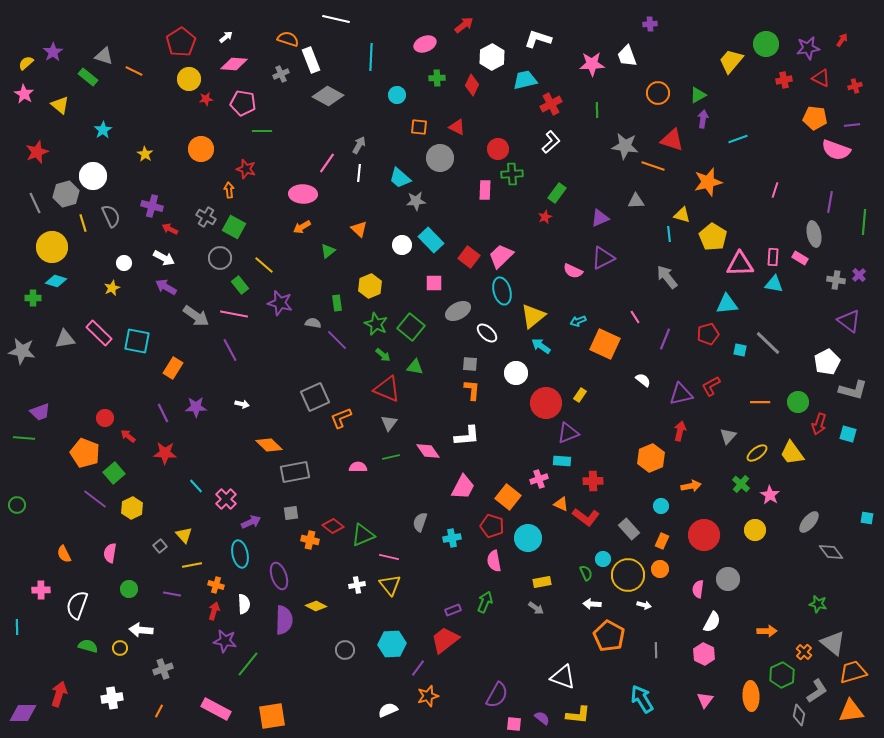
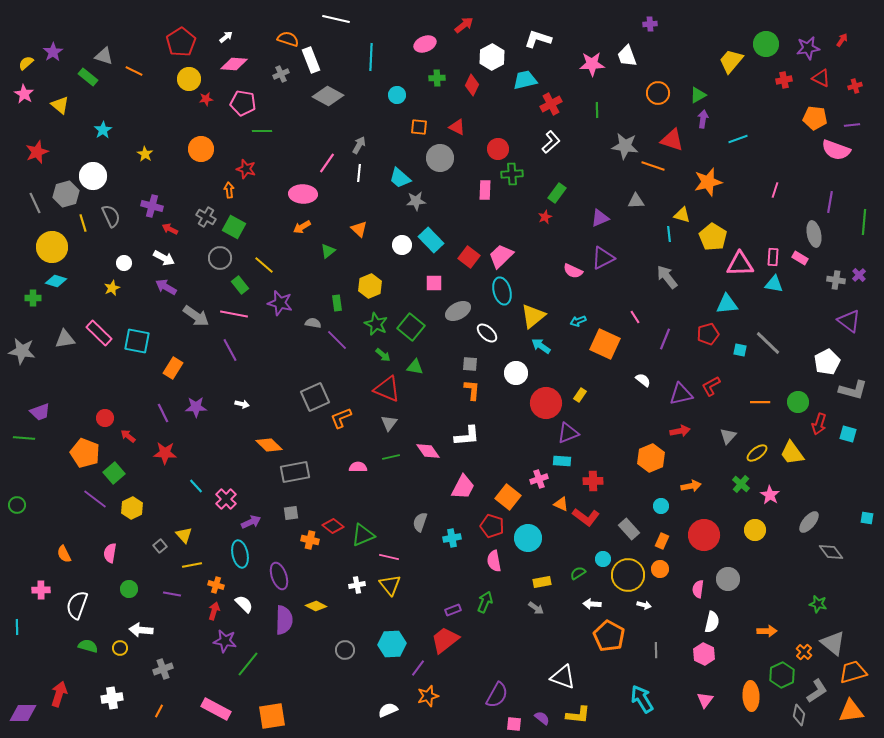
red arrow at (680, 431): rotated 66 degrees clockwise
green semicircle at (586, 573): moved 8 px left; rotated 98 degrees counterclockwise
white semicircle at (244, 604): rotated 42 degrees counterclockwise
white semicircle at (712, 622): rotated 15 degrees counterclockwise
